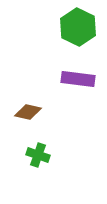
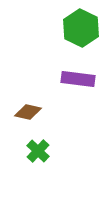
green hexagon: moved 3 px right, 1 px down
green cross: moved 4 px up; rotated 25 degrees clockwise
